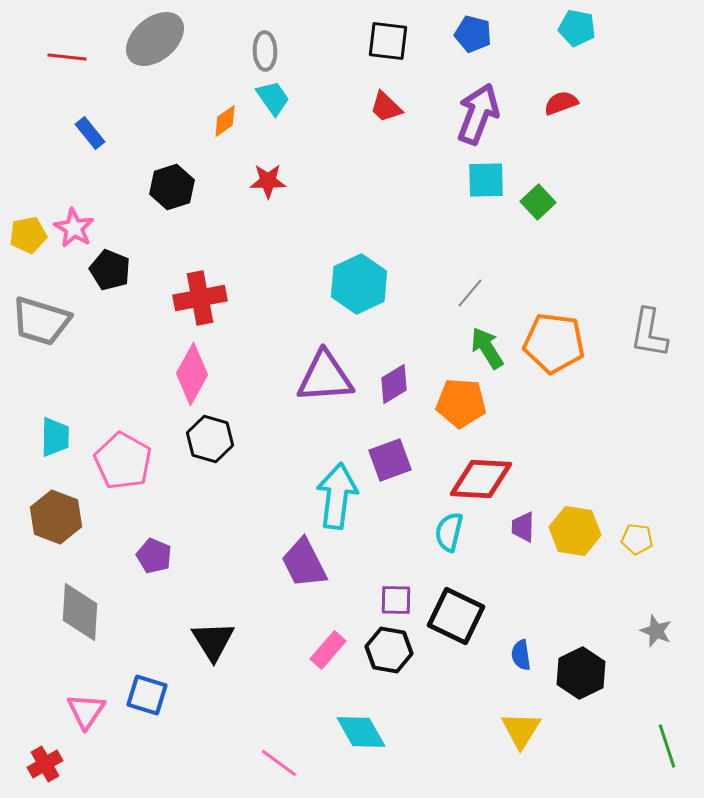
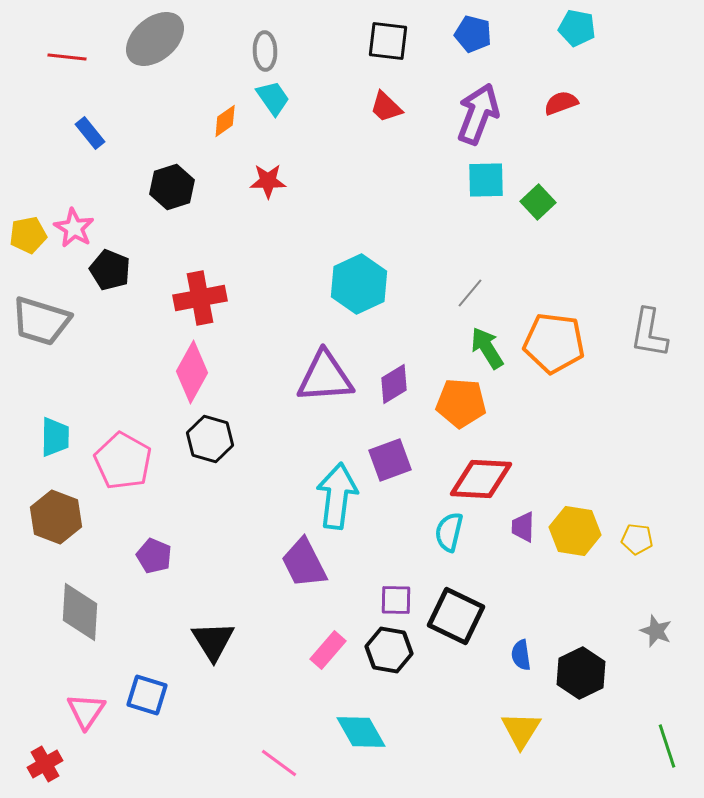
pink diamond at (192, 374): moved 2 px up
